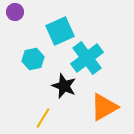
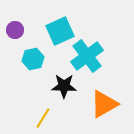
purple circle: moved 18 px down
cyan cross: moved 2 px up
black star: rotated 20 degrees counterclockwise
orange triangle: moved 3 px up
